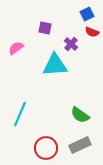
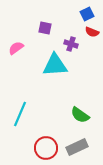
purple cross: rotated 24 degrees counterclockwise
gray rectangle: moved 3 px left, 2 px down
